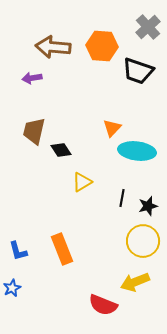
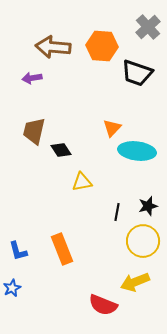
black trapezoid: moved 1 px left, 2 px down
yellow triangle: rotated 20 degrees clockwise
black line: moved 5 px left, 14 px down
